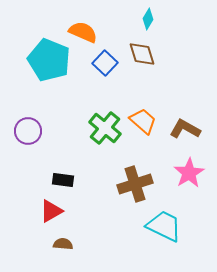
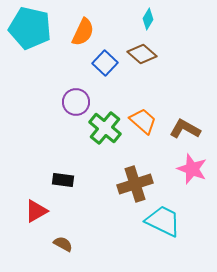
orange semicircle: rotated 92 degrees clockwise
brown diamond: rotated 32 degrees counterclockwise
cyan pentagon: moved 19 px left, 32 px up; rotated 9 degrees counterclockwise
purple circle: moved 48 px right, 29 px up
pink star: moved 3 px right, 4 px up; rotated 20 degrees counterclockwise
red triangle: moved 15 px left
cyan trapezoid: moved 1 px left, 5 px up
brown semicircle: rotated 24 degrees clockwise
